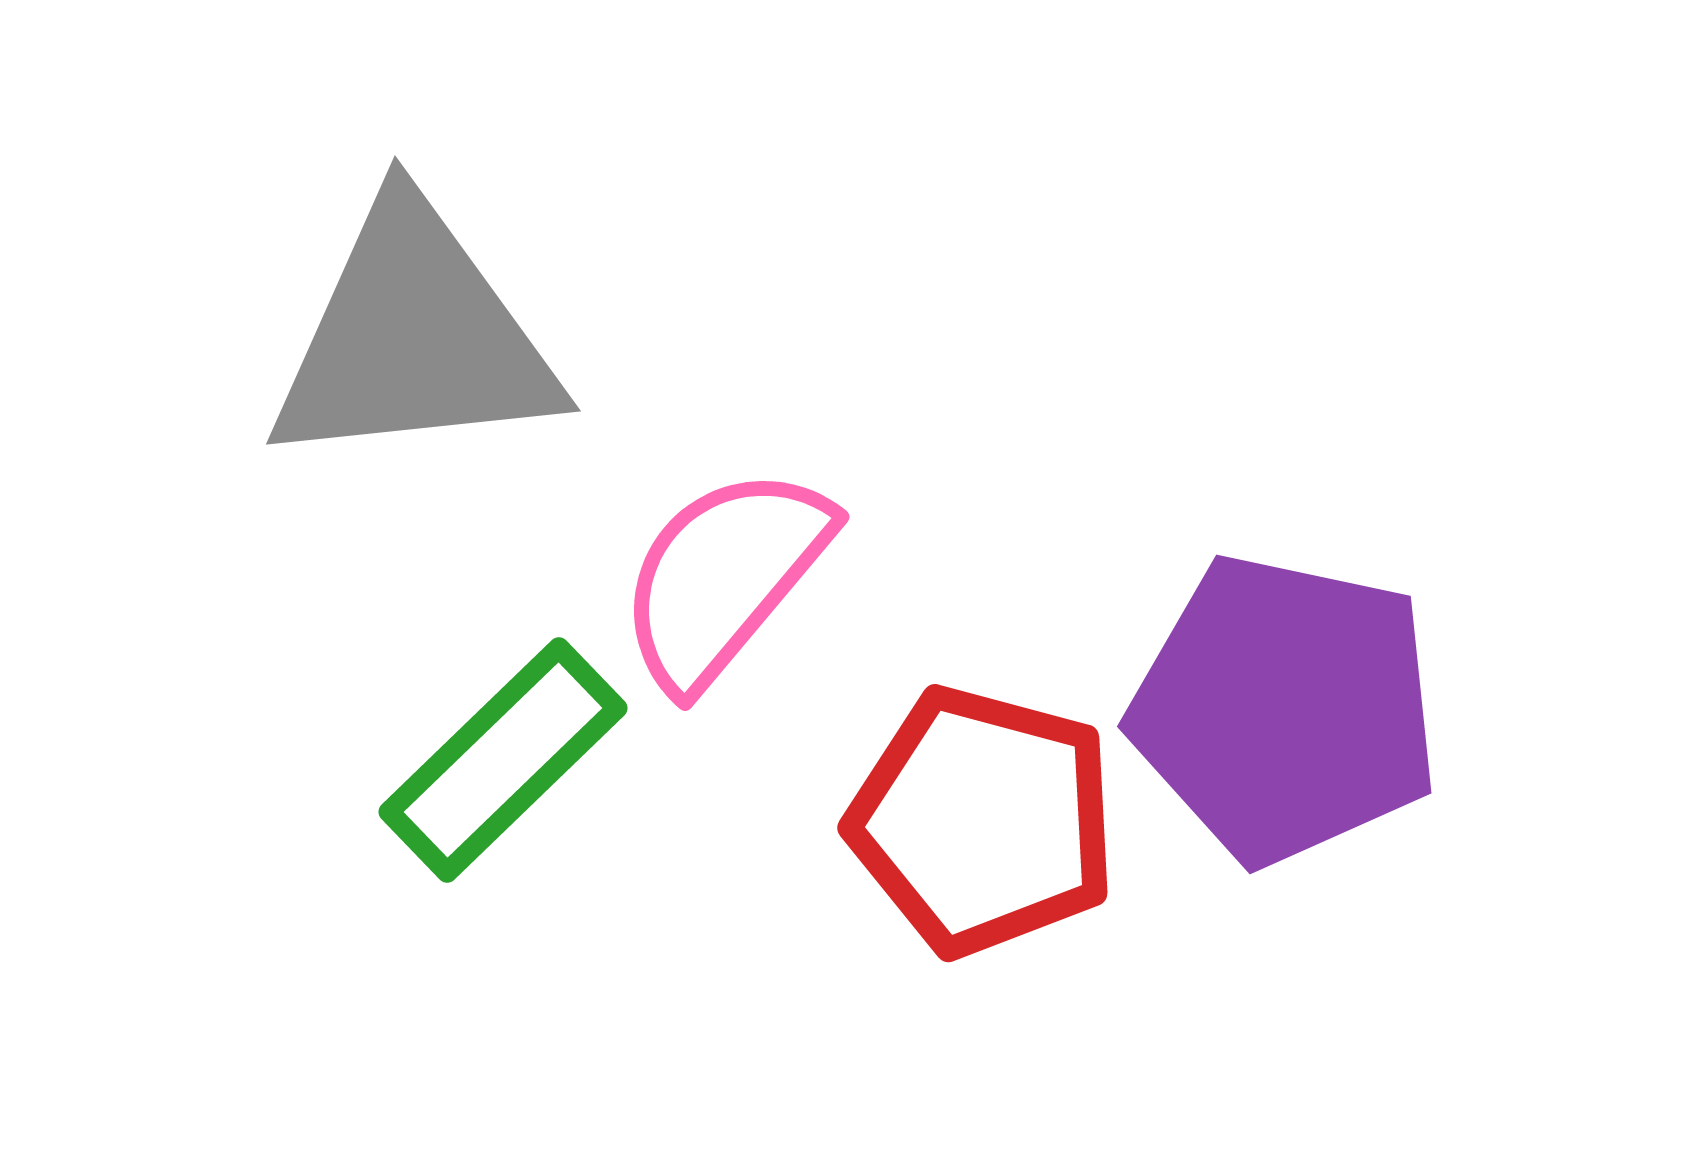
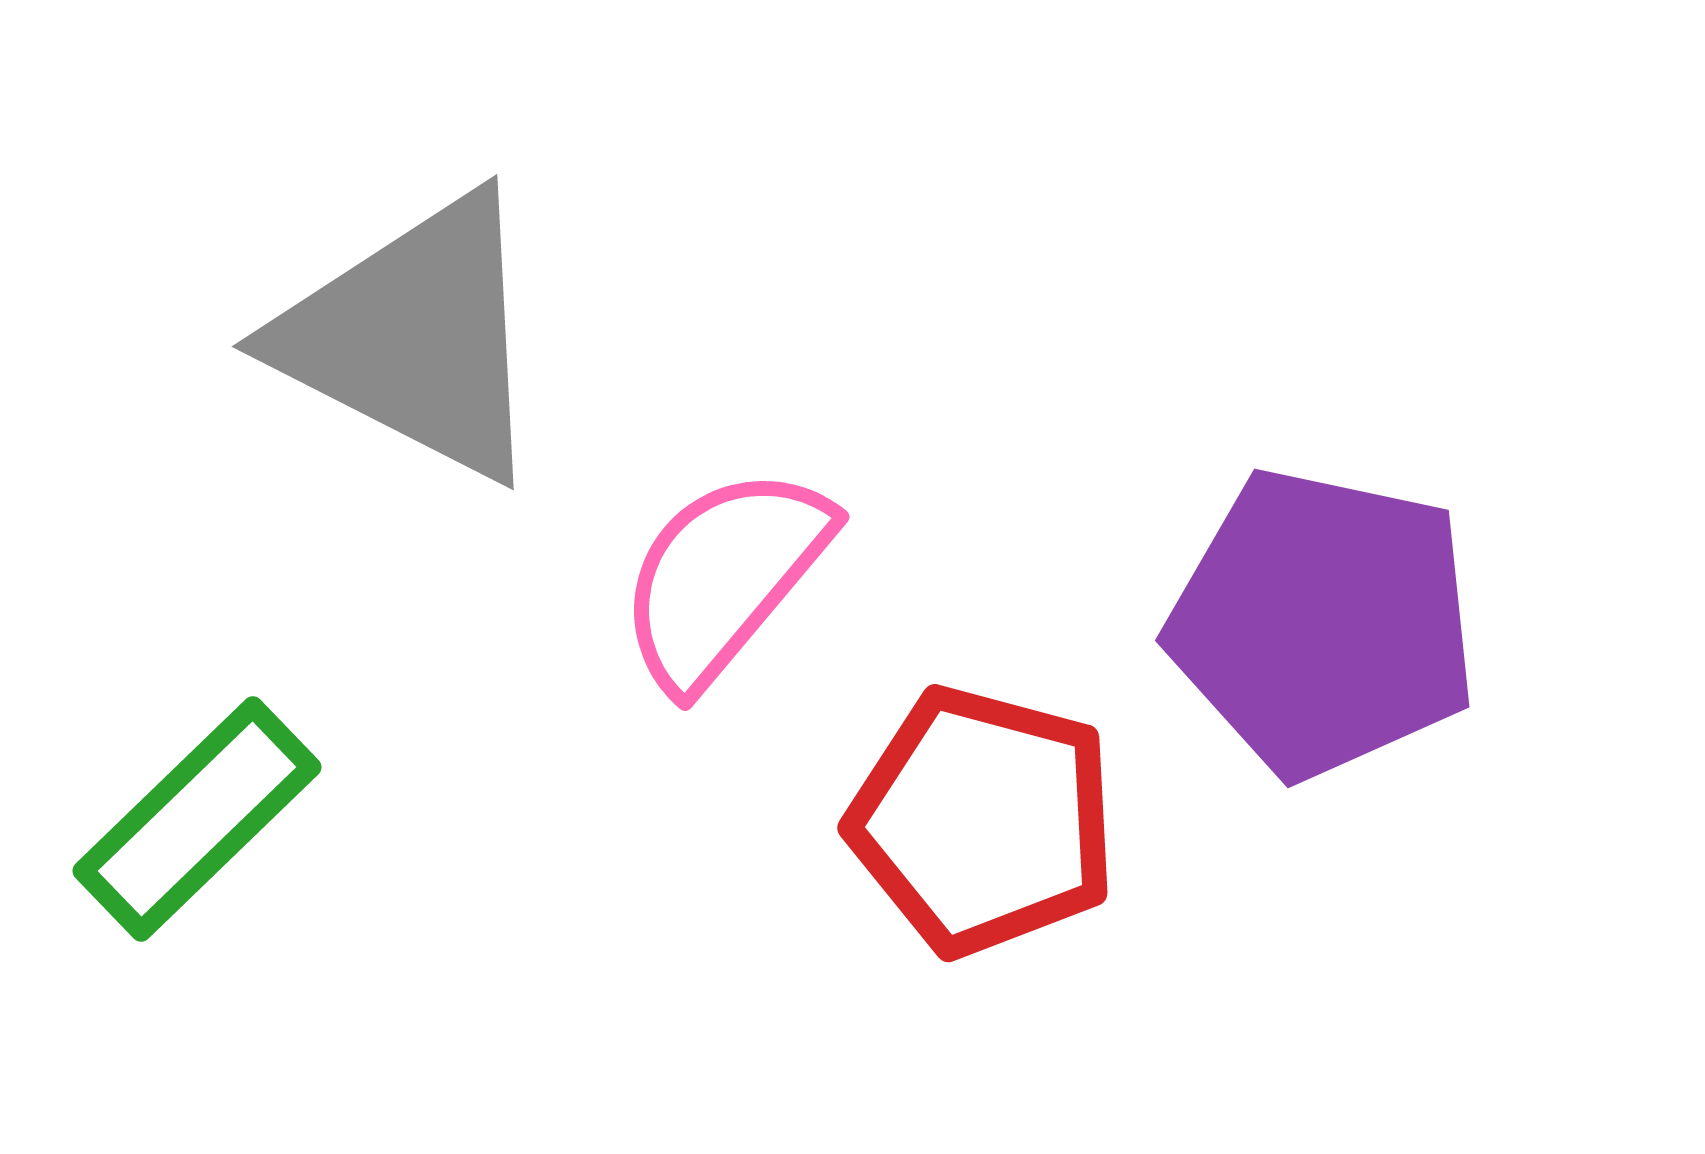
gray triangle: rotated 33 degrees clockwise
purple pentagon: moved 38 px right, 86 px up
green rectangle: moved 306 px left, 59 px down
